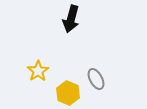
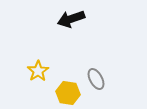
black arrow: rotated 56 degrees clockwise
yellow hexagon: rotated 15 degrees counterclockwise
